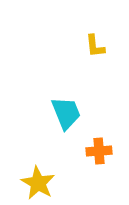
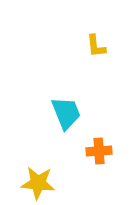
yellow L-shape: moved 1 px right
yellow star: rotated 24 degrees counterclockwise
